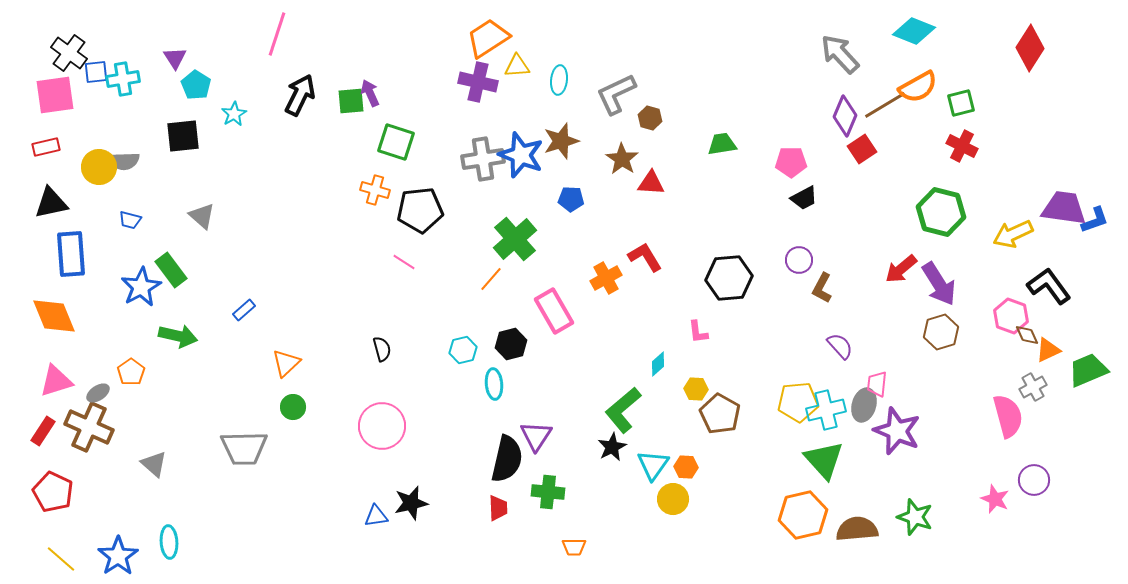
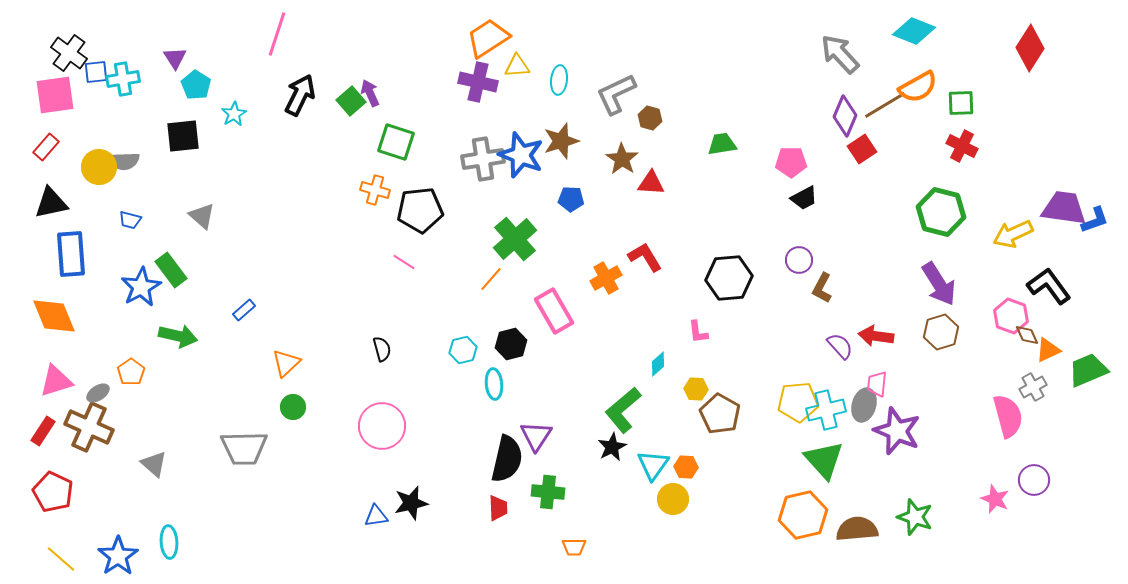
green square at (351, 101): rotated 36 degrees counterclockwise
green square at (961, 103): rotated 12 degrees clockwise
red rectangle at (46, 147): rotated 36 degrees counterclockwise
red arrow at (901, 269): moved 25 px left, 67 px down; rotated 48 degrees clockwise
